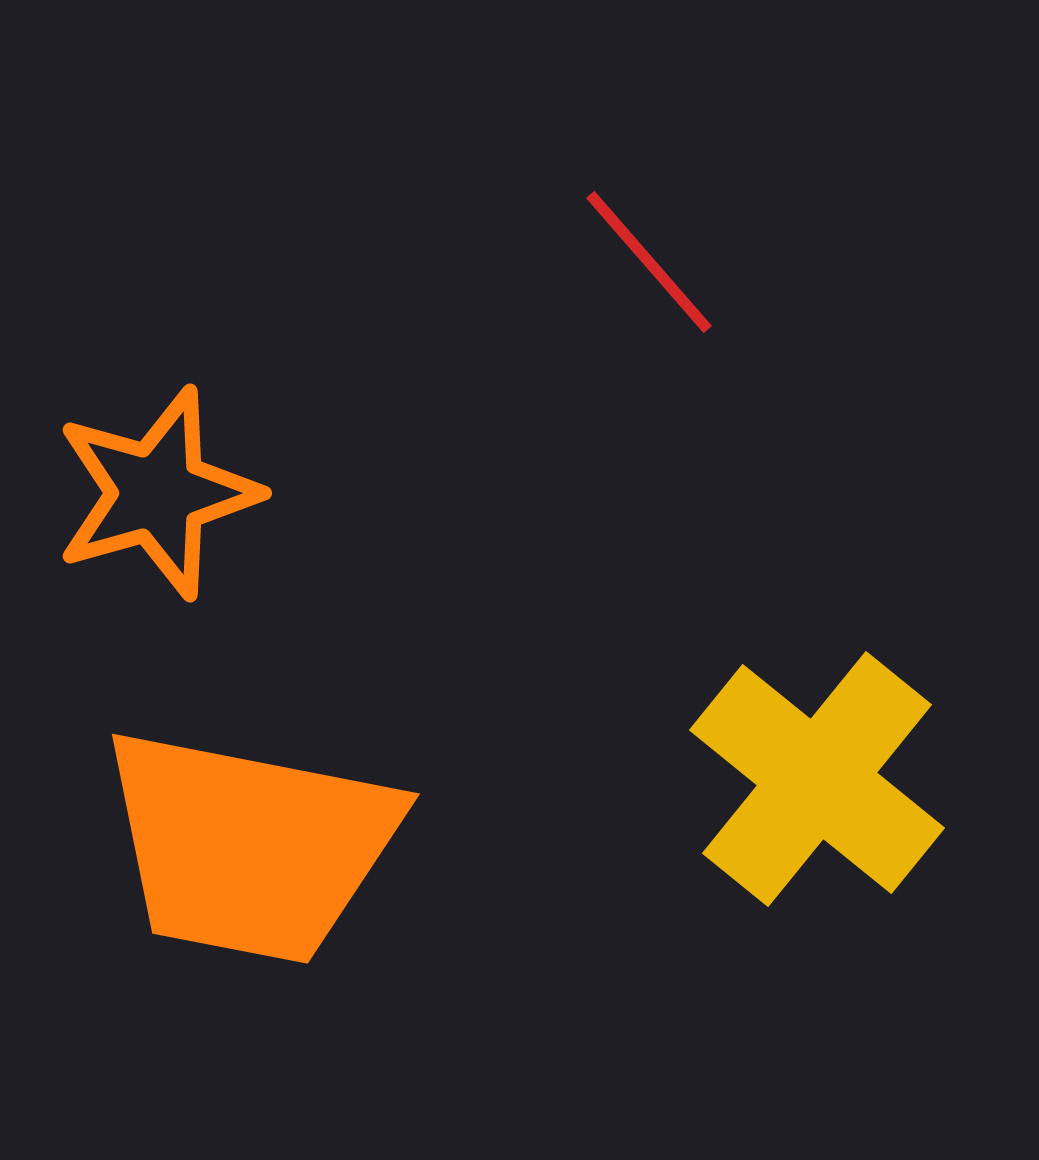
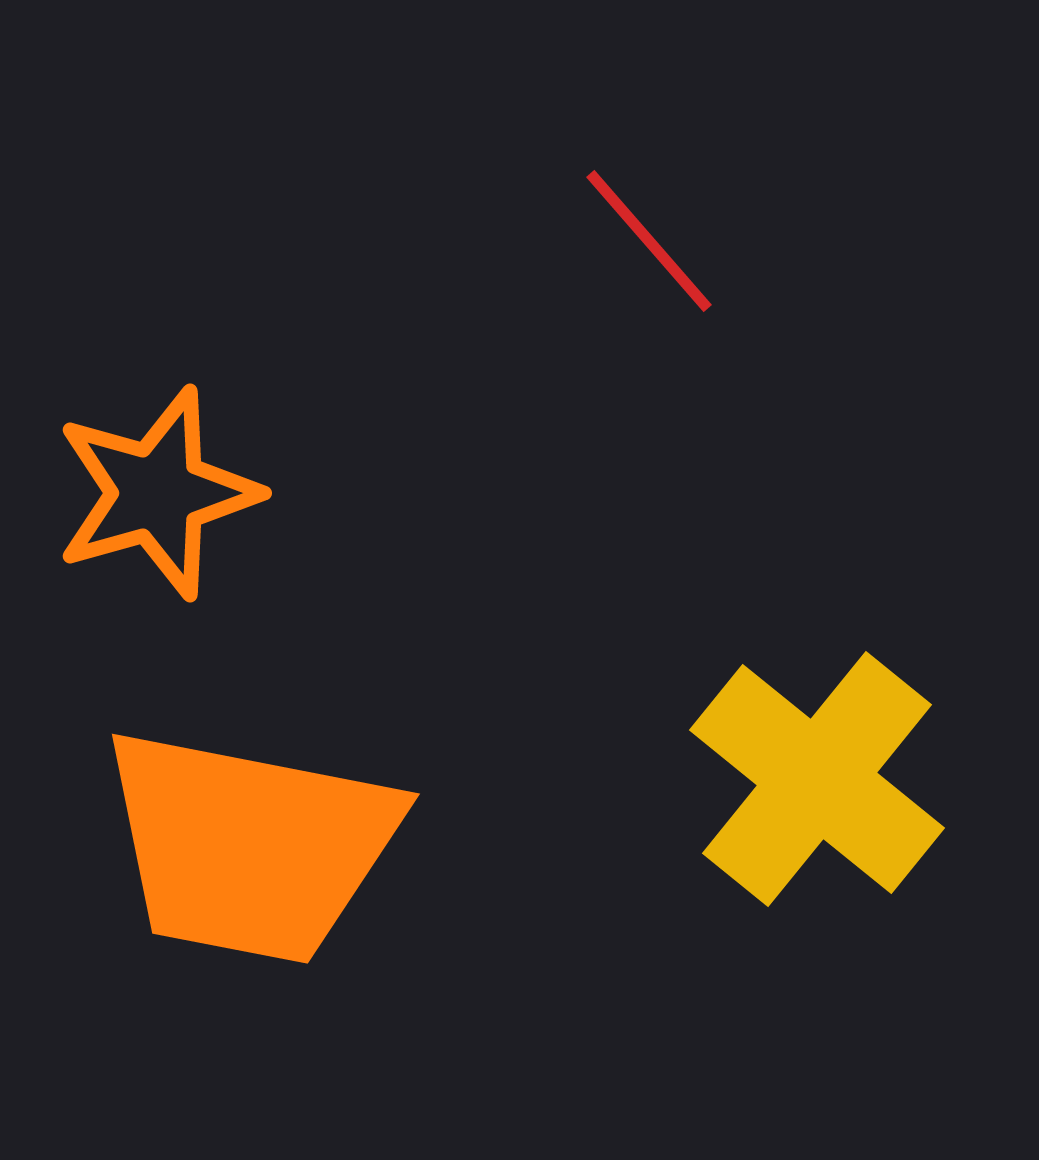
red line: moved 21 px up
